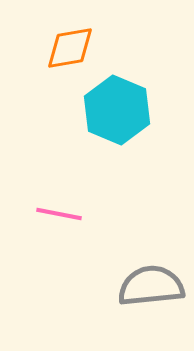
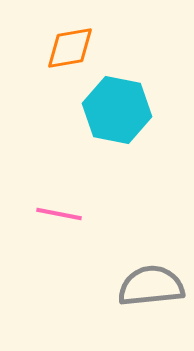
cyan hexagon: rotated 12 degrees counterclockwise
